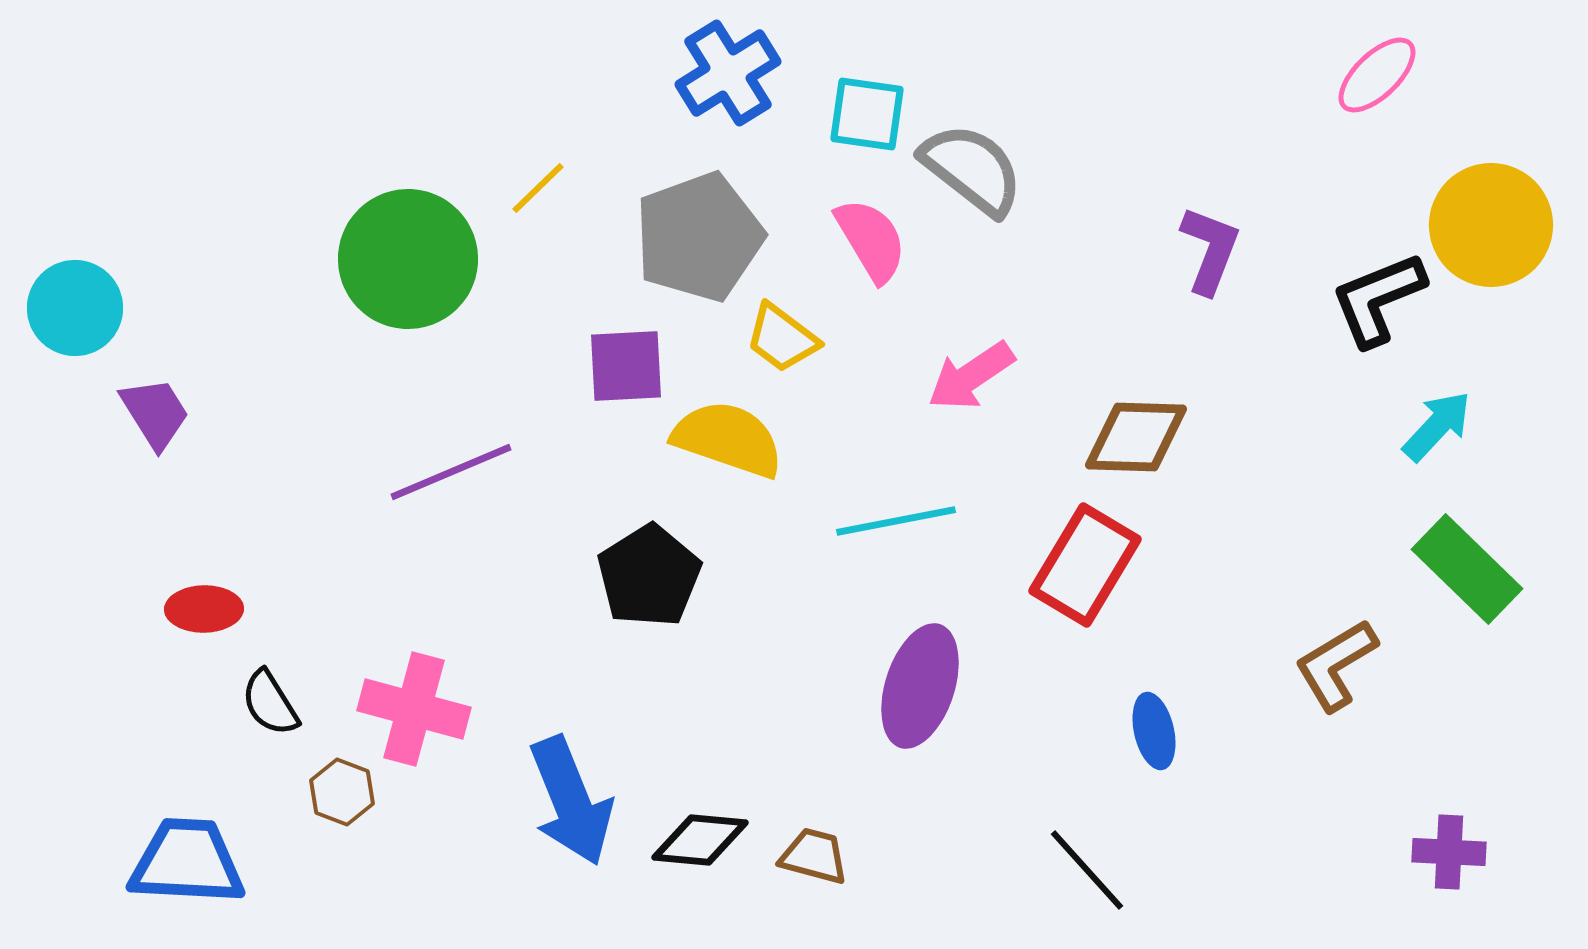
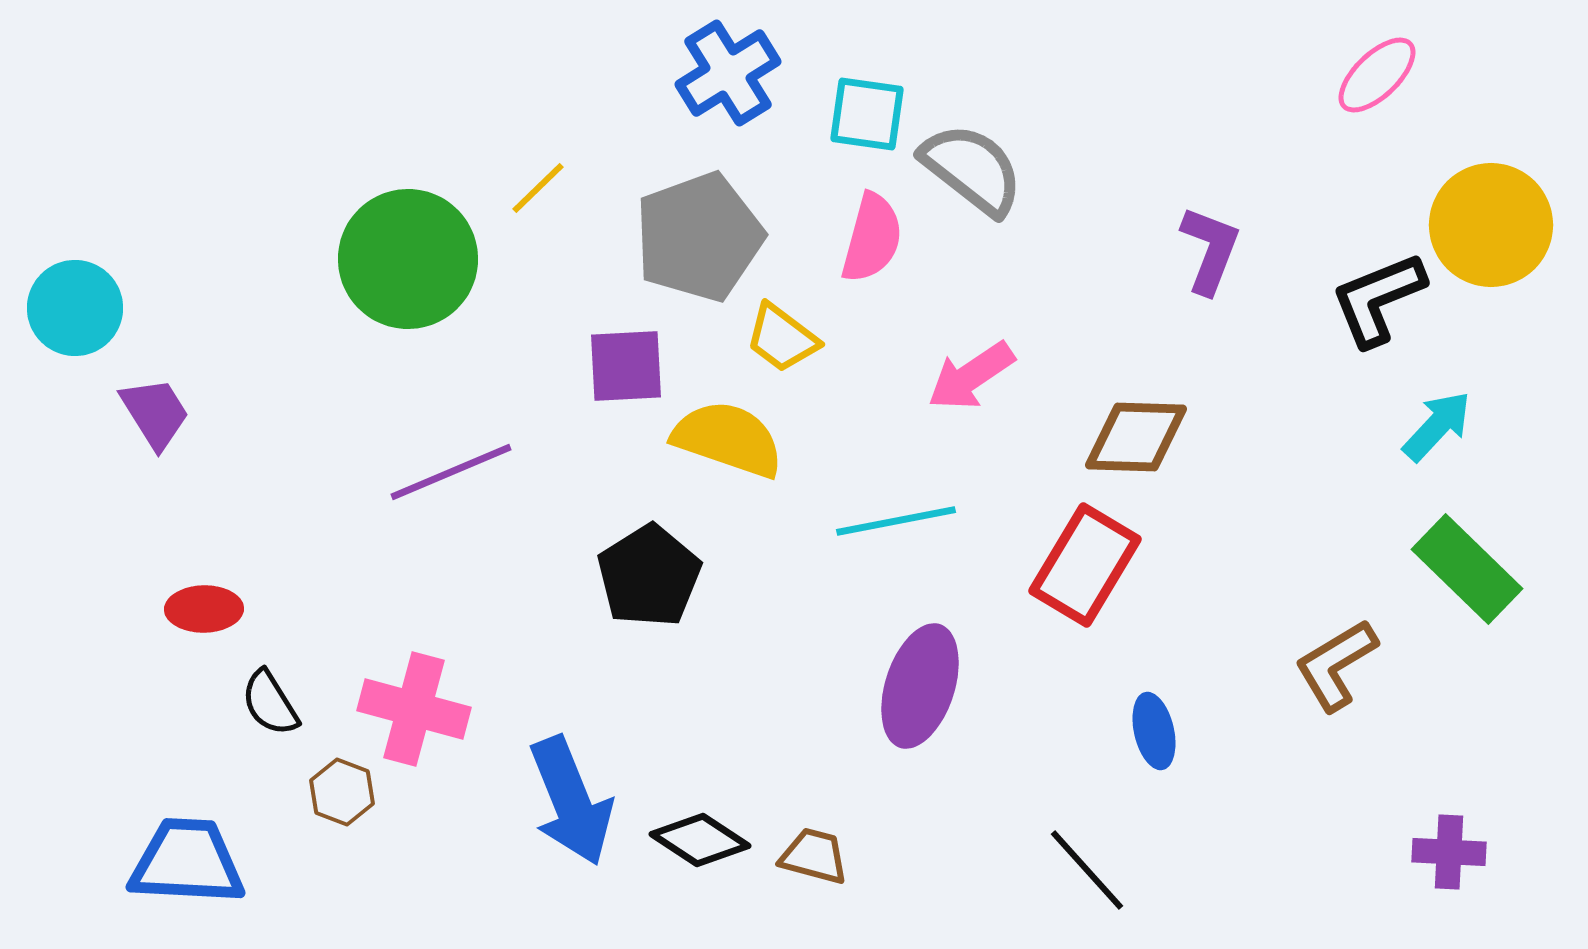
pink semicircle: moved 1 px right, 2 px up; rotated 46 degrees clockwise
black diamond: rotated 28 degrees clockwise
